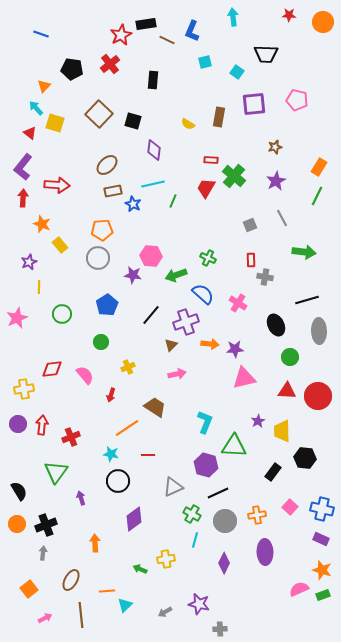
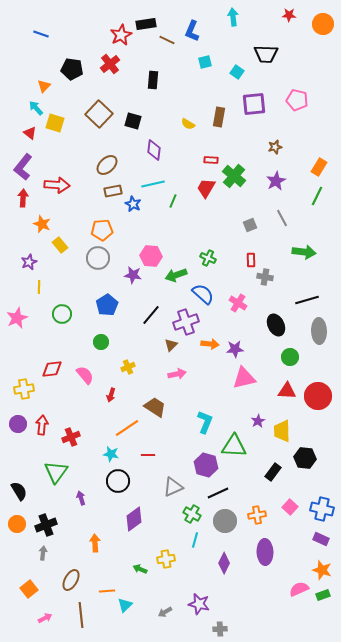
orange circle at (323, 22): moved 2 px down
